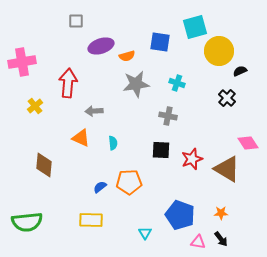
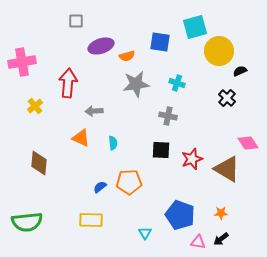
brown diamond: moved 5 px left, 2 px up
black arrow: rotated 91 degrees clockwise
